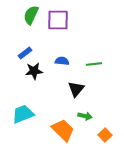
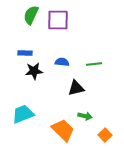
blue rectangle: rotated 40 degrees clockwise
blue semicircle: moved 1 px down
black triangle: moved 1 px up; rotated 36 degrees clockwise
